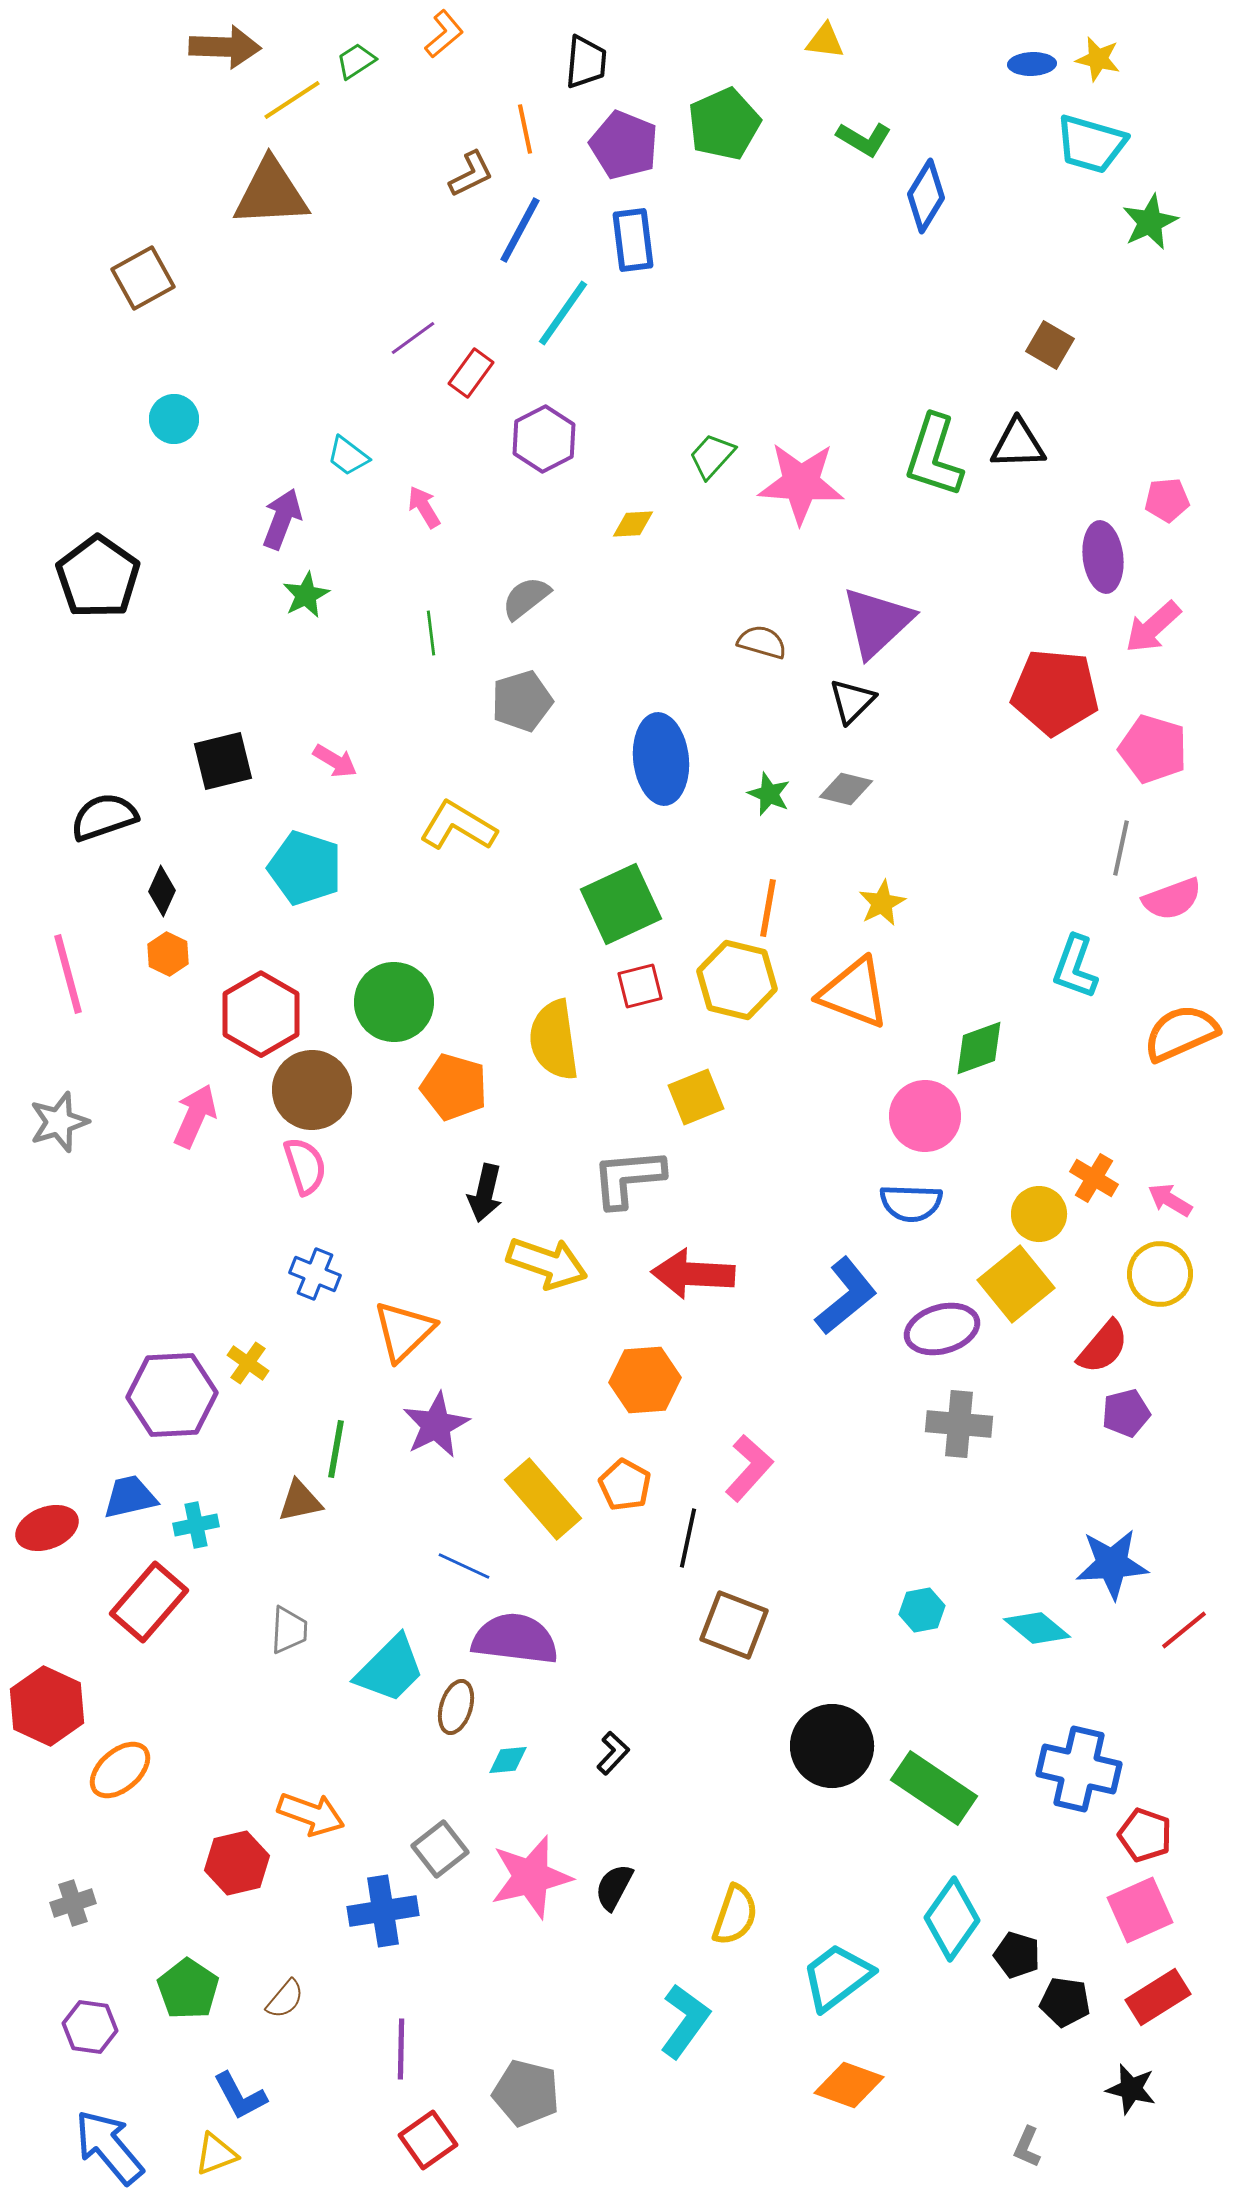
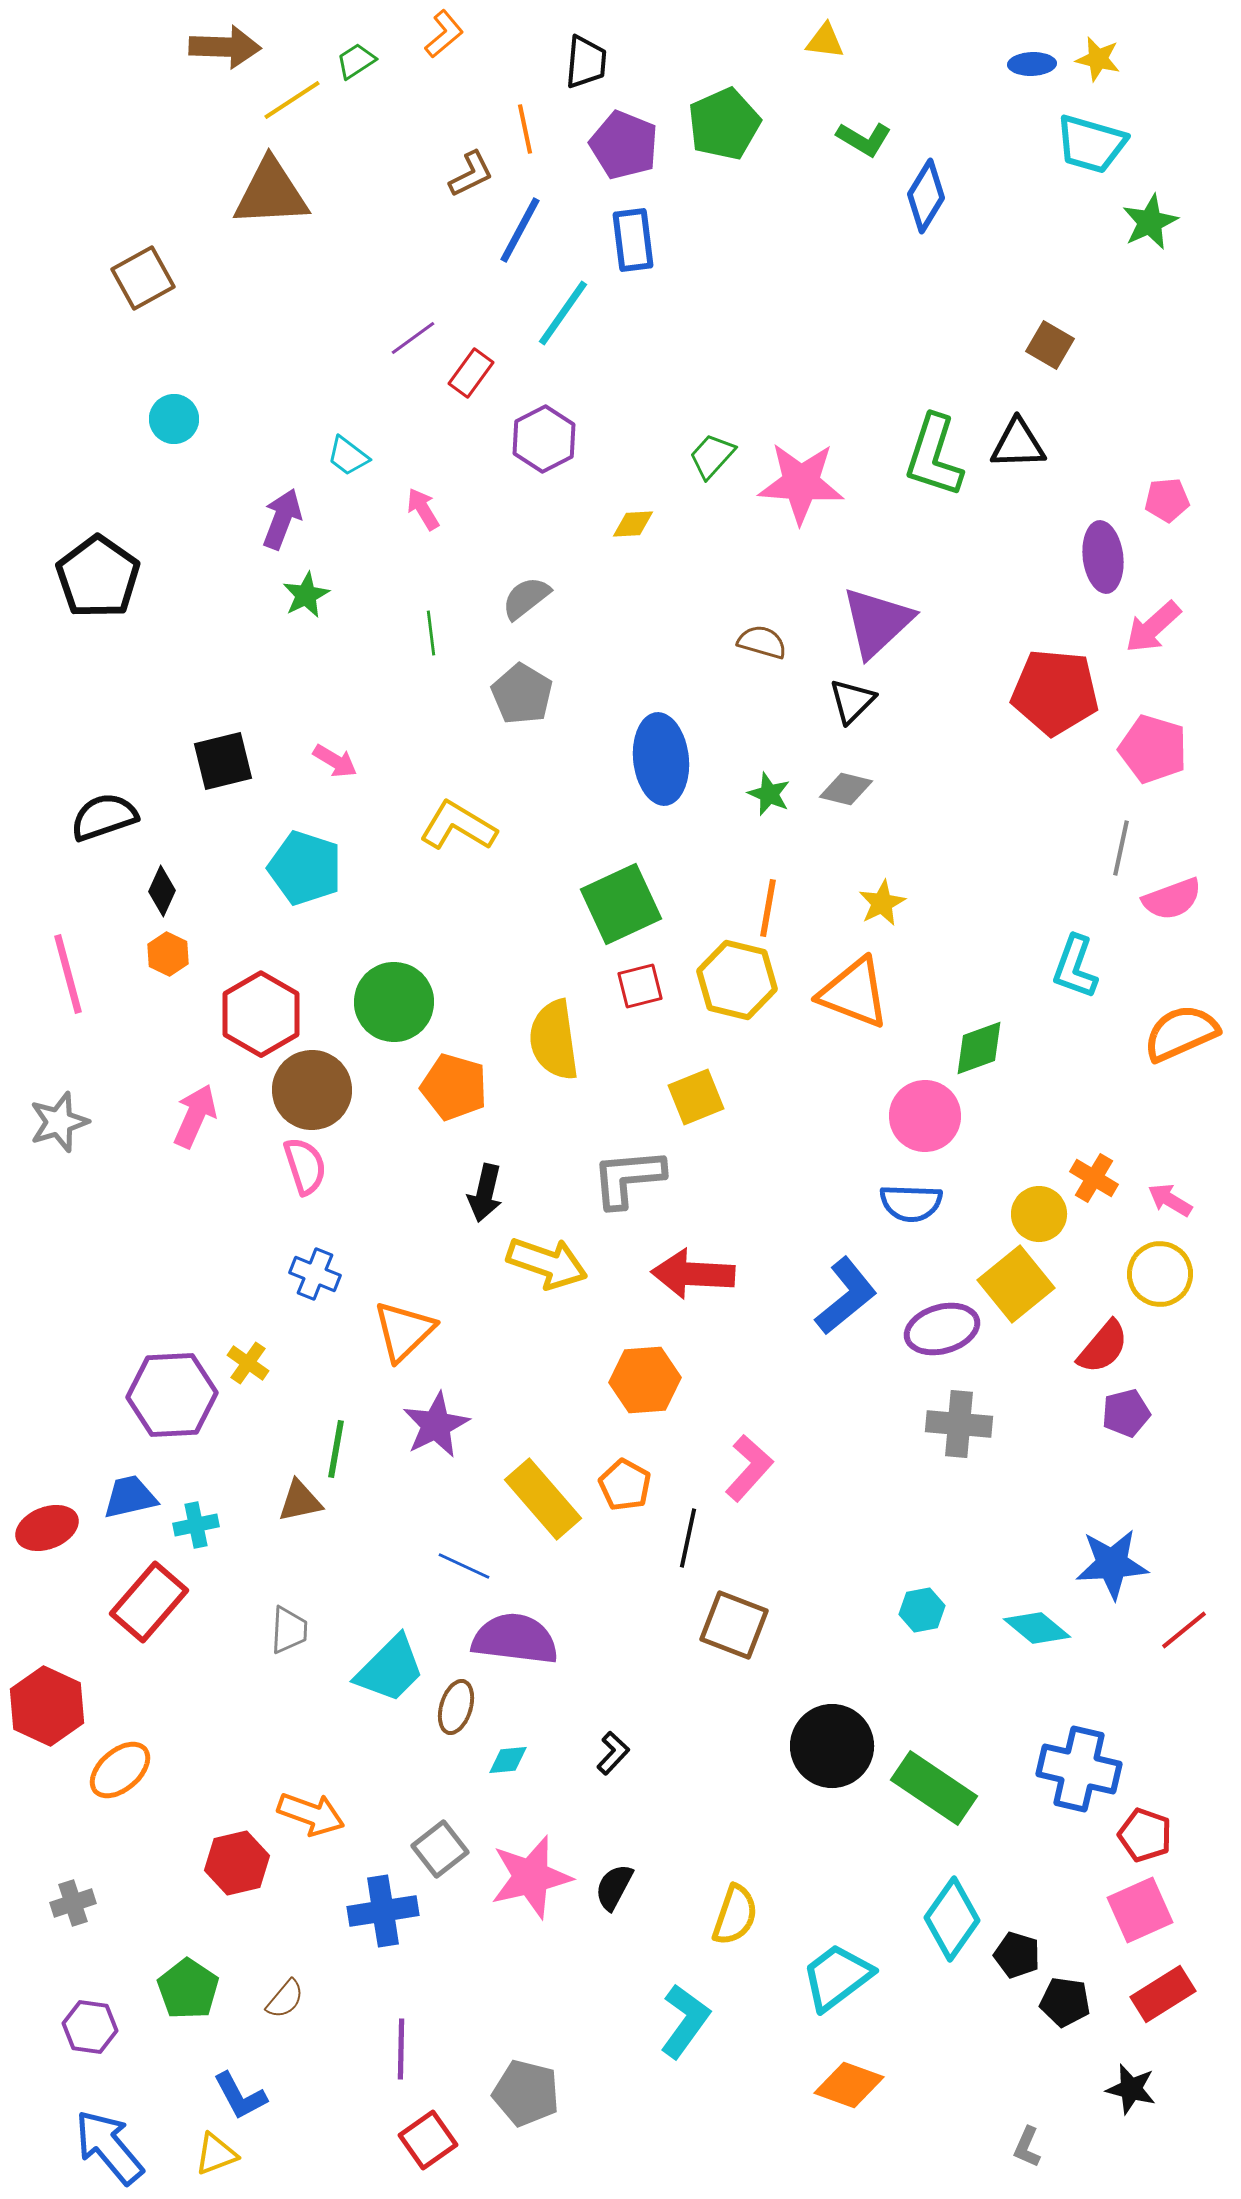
pink arrow at (424, 507): moved 1 px left, 2 px down
gray pentagon at (522, 701): moved 7 px up; rotated 24 degrees counterclockwise
red rectangle at (1158, 1997): moved 5 px right, 3 px up
